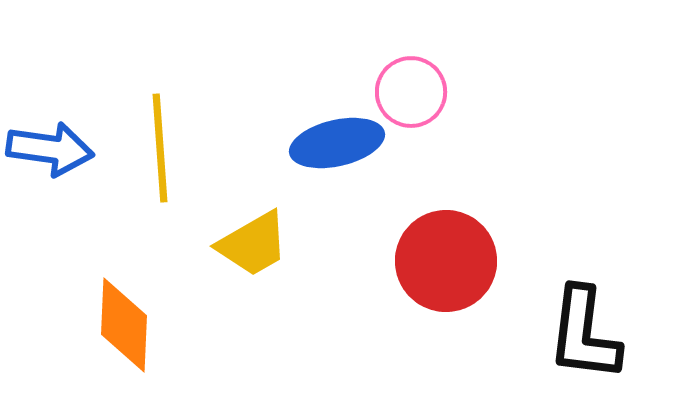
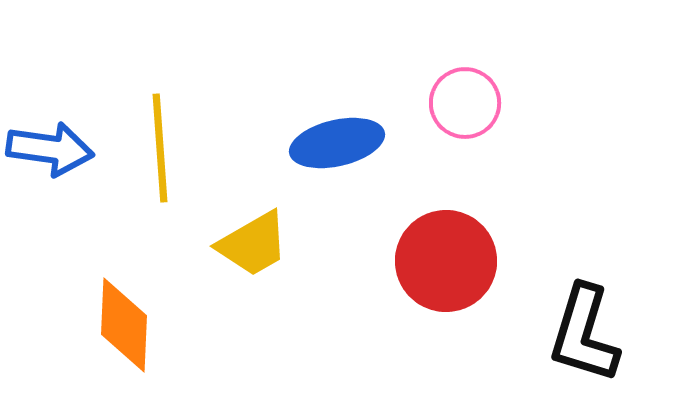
pink circle: moved 54 px right, 11 px down
black L-shape: rotated 10 degrees clockwise
